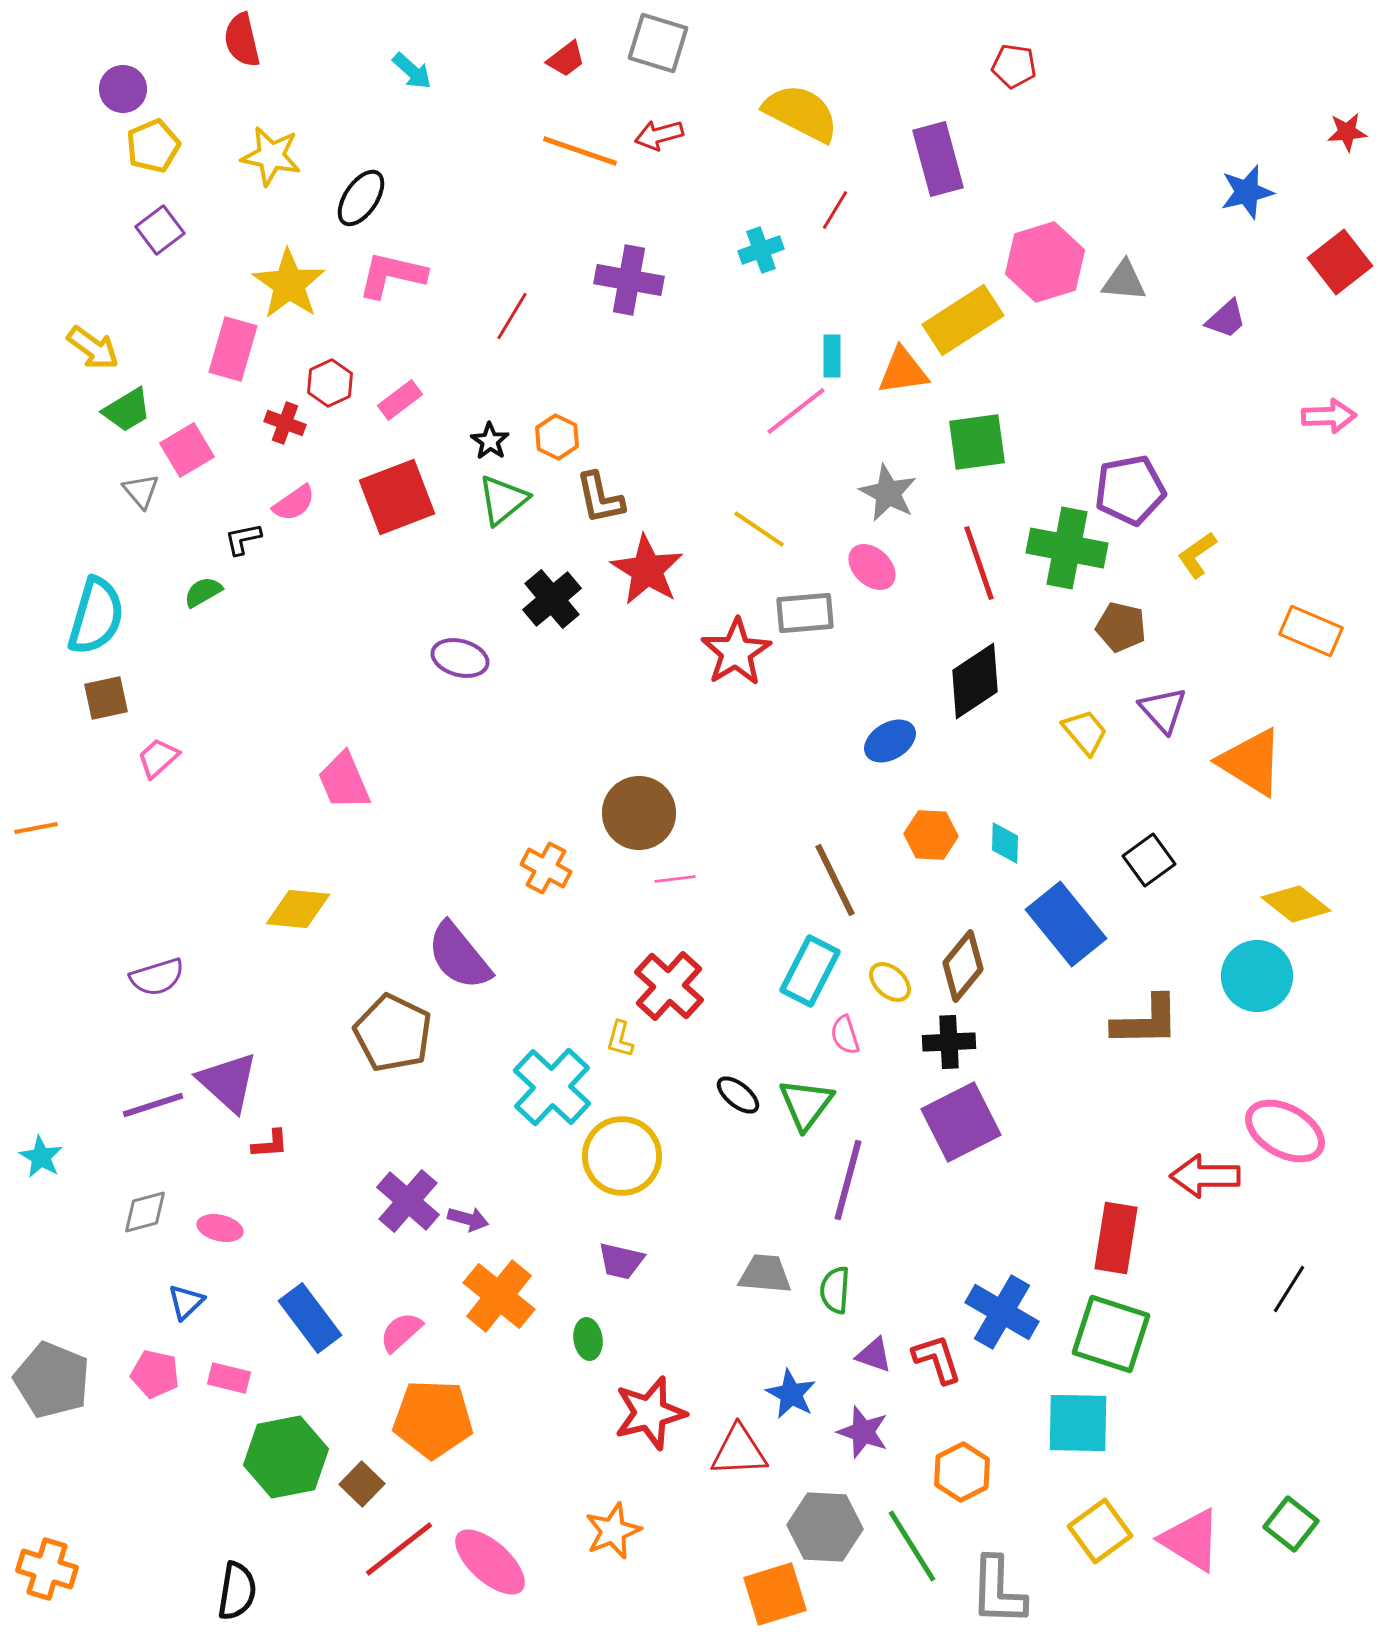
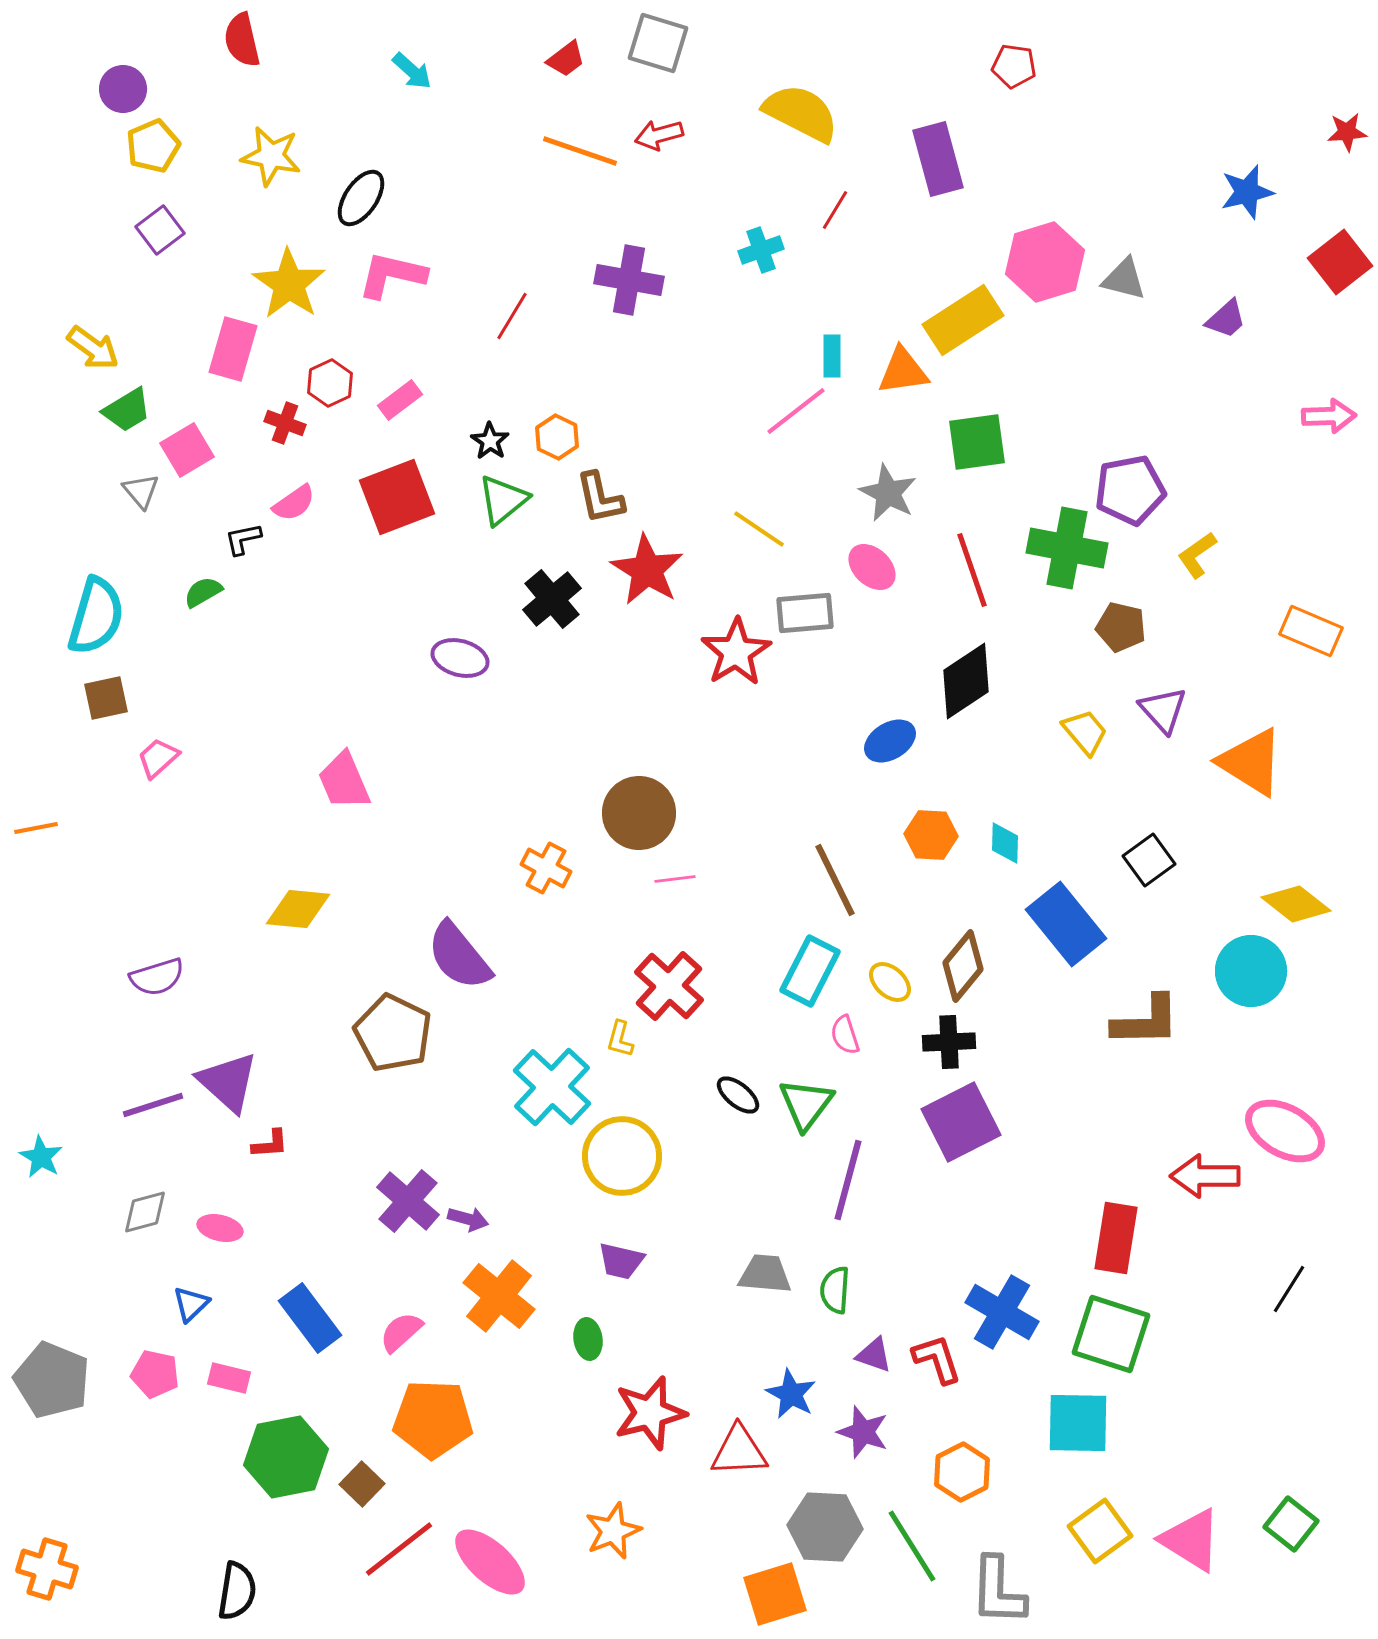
gray triangle at (1124, 281): moved 2 px up; rotated 9 degrees clockwise
red line at (979, 563): moved 7 px left, 7 px down
black diamond at (975, 681): moved 9 px left
cyan circle at (1257, 976): moved 6 px left, 5 px up
blue triangle at (186, 1302): moved 5 px right, 2 px down
